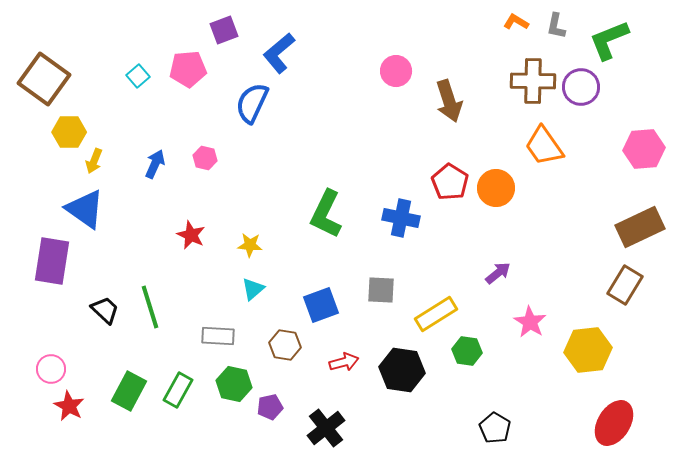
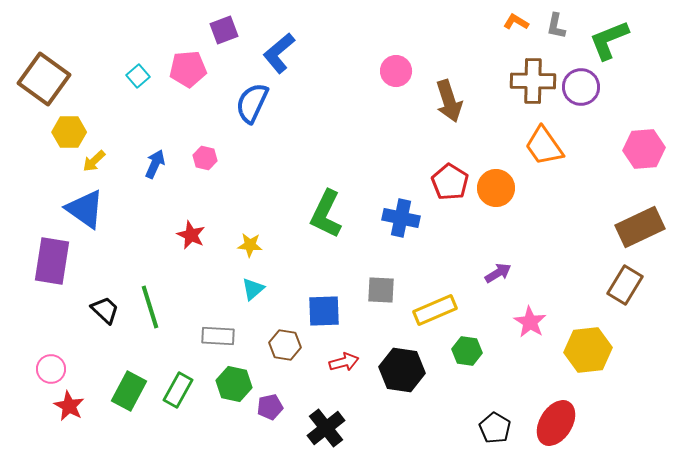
yellow arrow at (94, 161): rotated 25 degrees clockwise
purple arrow at (498, 273): rotated 8 degrees clockwise
blue square at (321, 305): moved 3 px right, 6 px down; rotated 18 degrees clockwise
yellow rectangle at (436, 314): moved 1 px left, 4 px up; rotated 9 degrees clockwise
red ellipse at (614, 423): moved 58 px left
